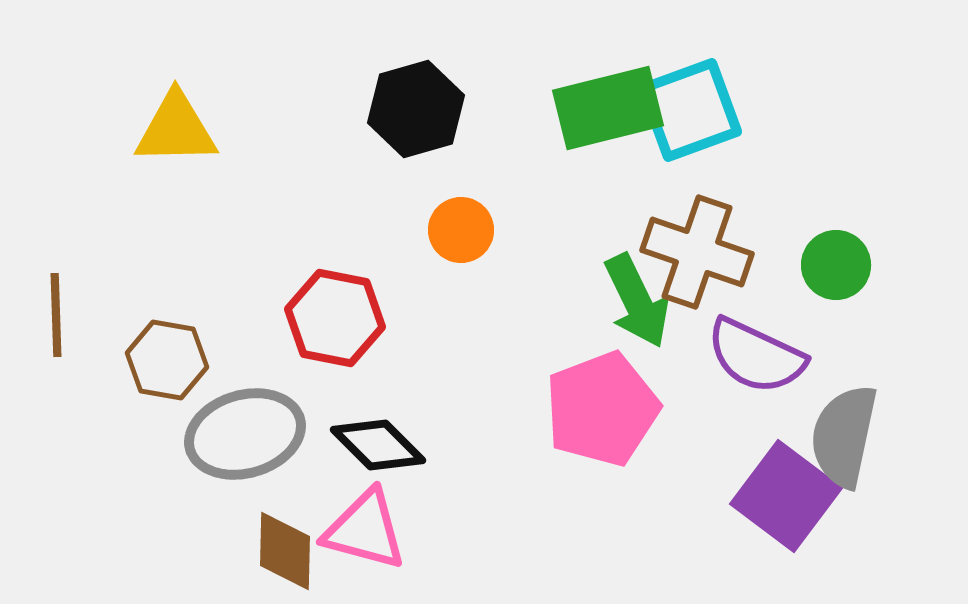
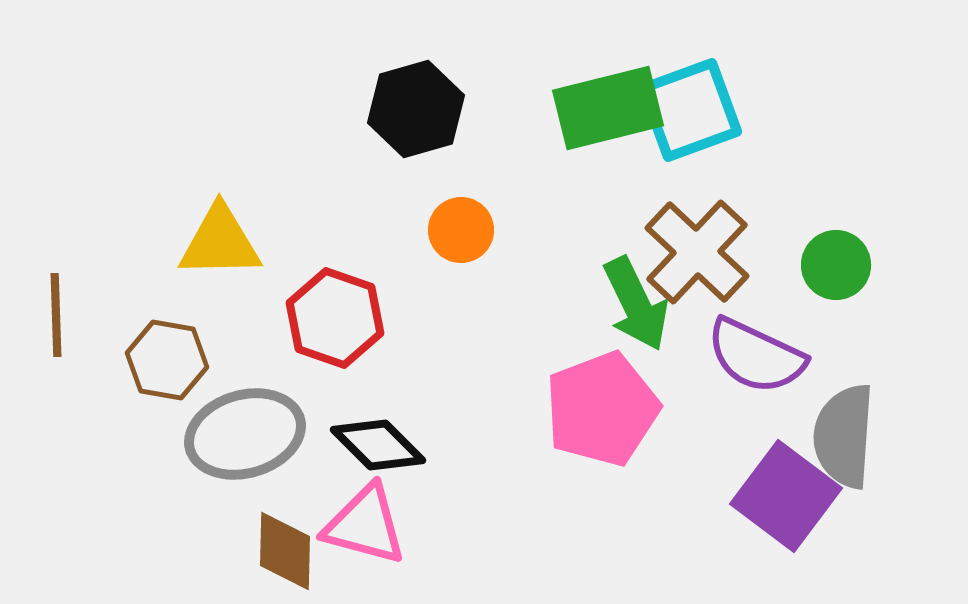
yellow triangle: moved 44 px right, 113 px down
brown cross: rotated 24 degrees clockwise
green arrow: moved 1 px left, 3 px down
red hexagon: rotated 8 degrees clockwise
gray semicircle: rotated 8 degrees counterclockwise
pink triangle: moved 5 px up
